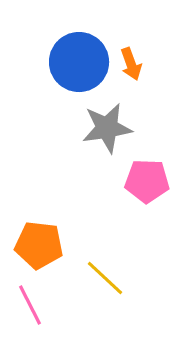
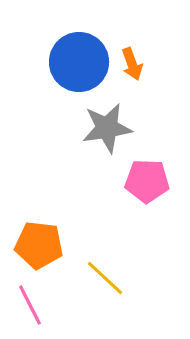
orange arrow: moved 1 px right
